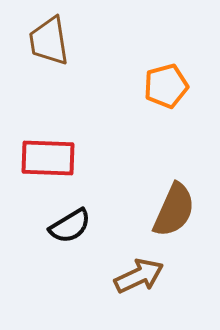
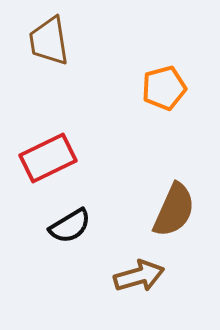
orange pentagon: moved 2 px left, 2 px down
red rectangle: rotated 28 degrees counterclockwise
brown arrow: rotated 9 degrees clockwise
